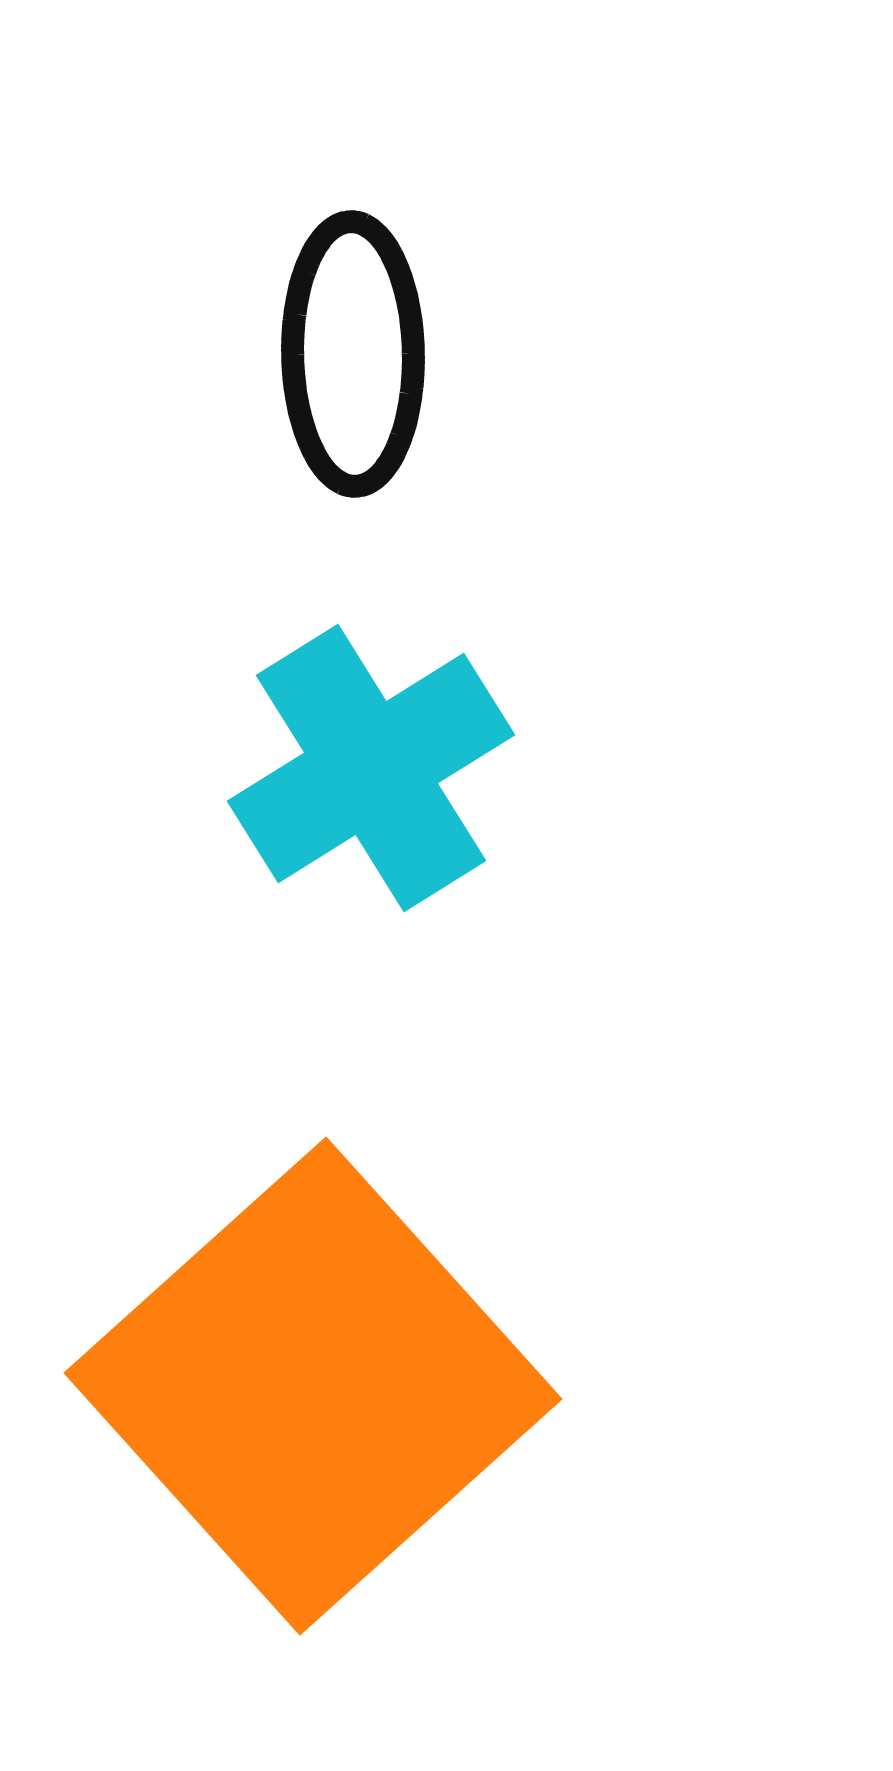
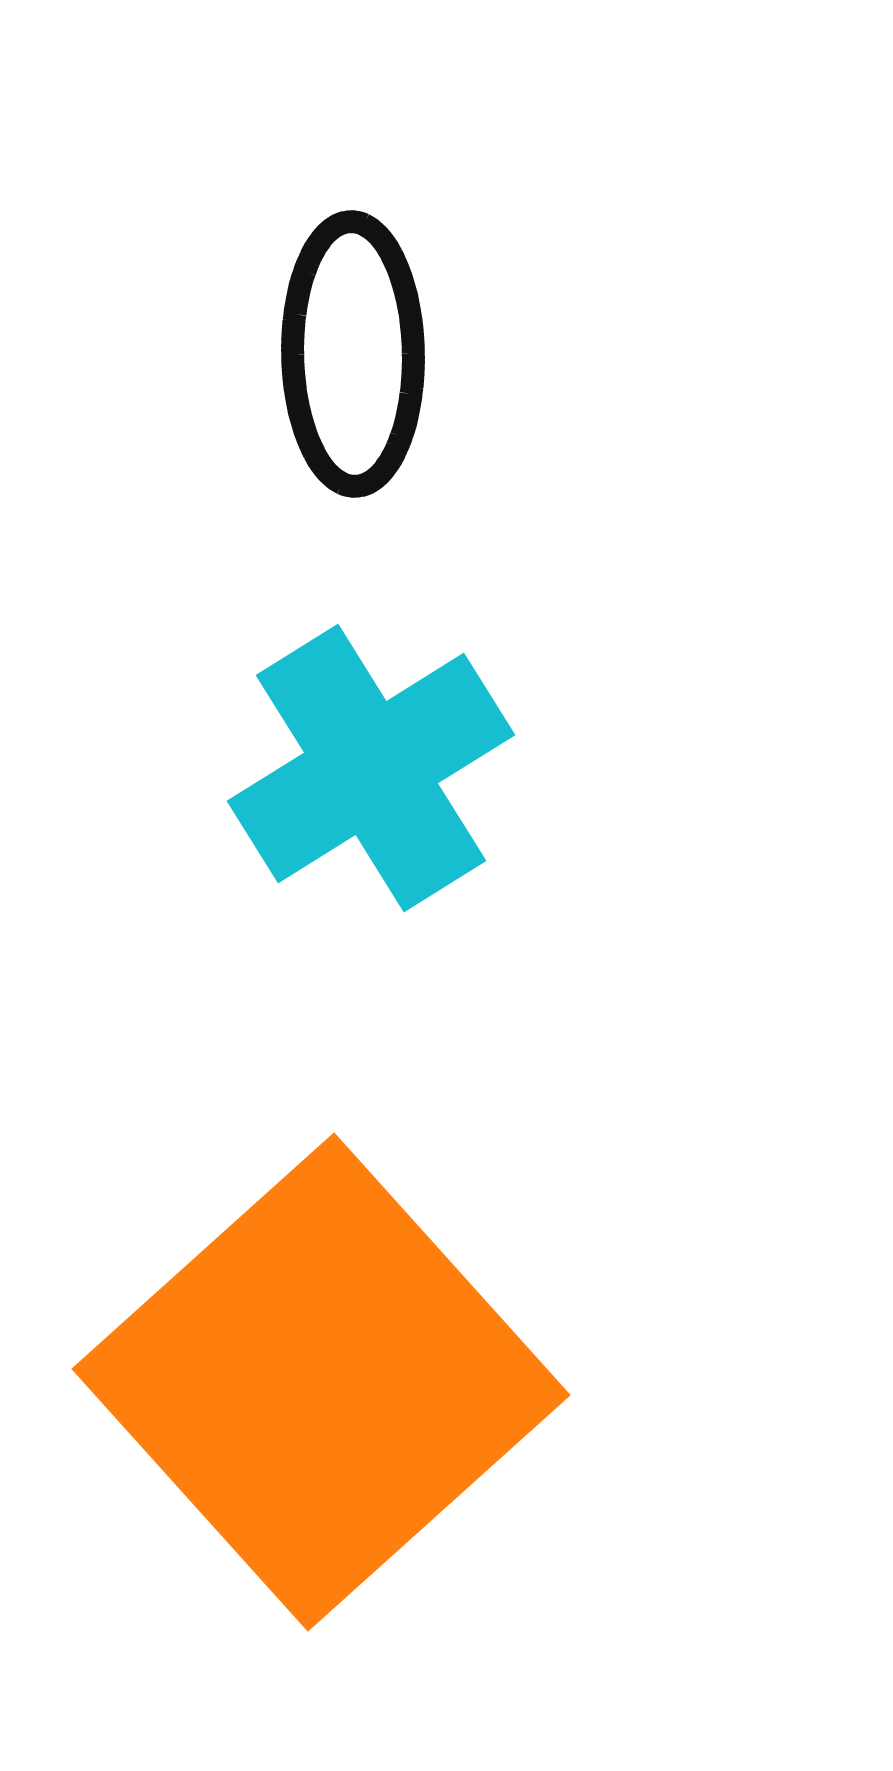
orange square: moved 8 px right, 4 px up
